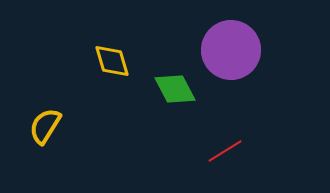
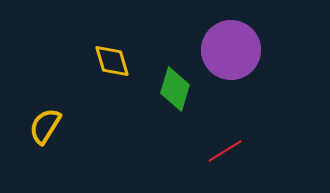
green diamond: rotated 45 degrees clockwise
